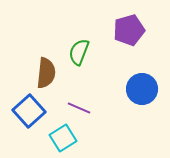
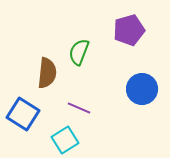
brown semicircle: moved 1 px right
blue square: moved 6 px left, 3 px down; rotated 16 degrees counterclockwise
cyan square: moved 2 px right, 2 px down
